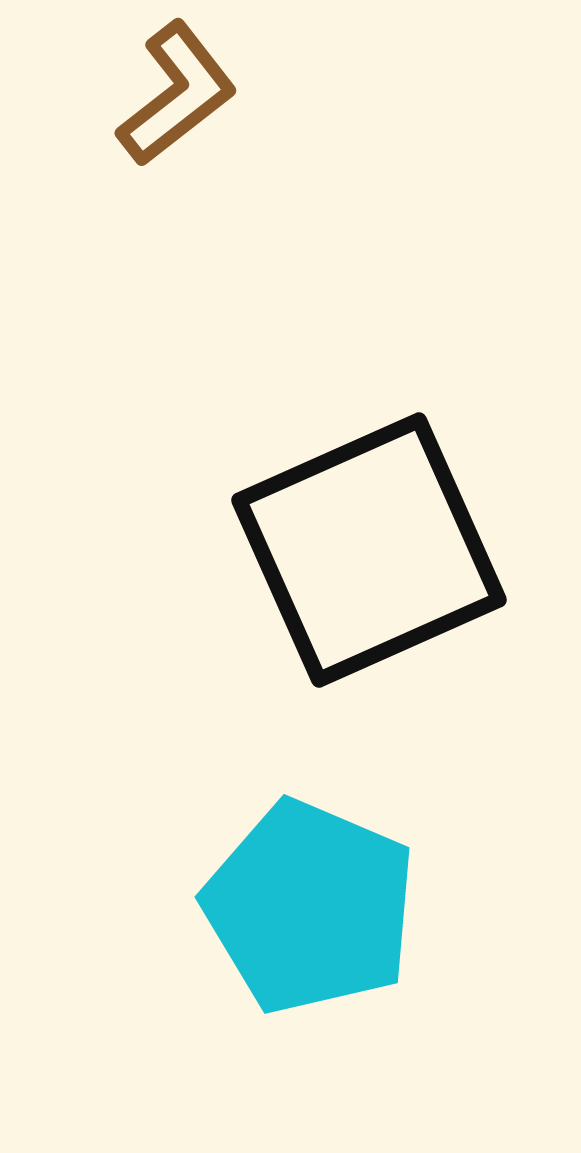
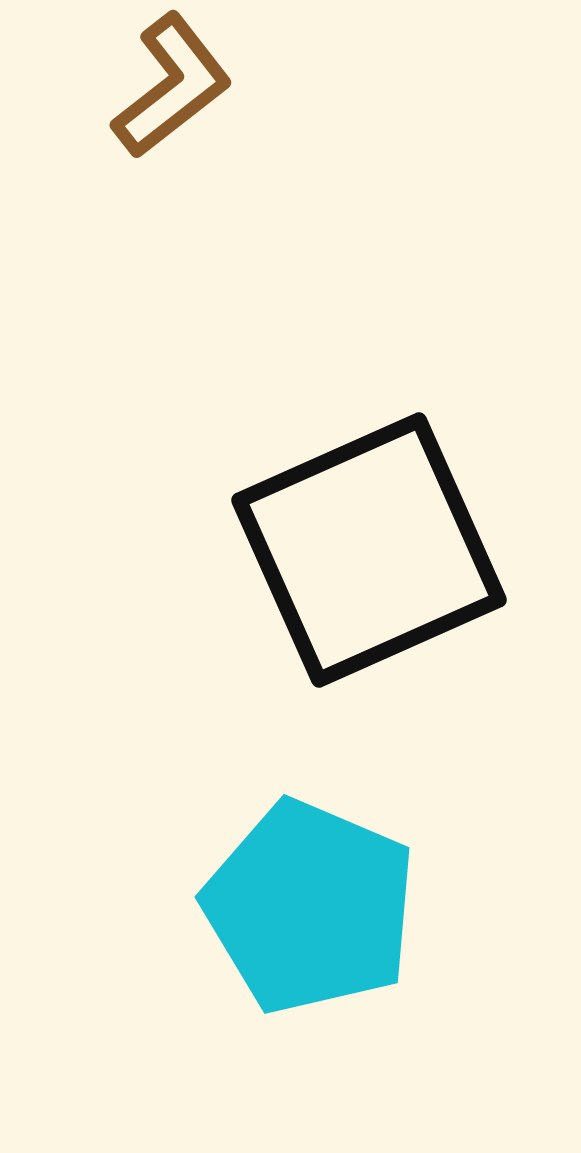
brown L-shape: moved 5 px left, 8 px up
